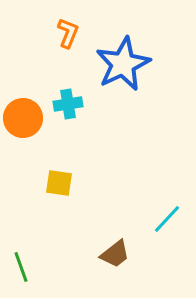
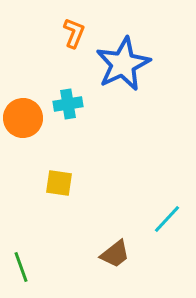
orange L-shape: moved 6 px right
